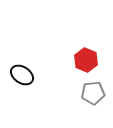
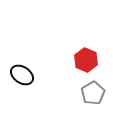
gray pentagon: rotated 25 degrees counterclockwise
